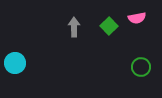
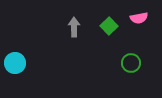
pink semicircle: moved 2 px right
green circle: moved 10 px left, 4 px up
